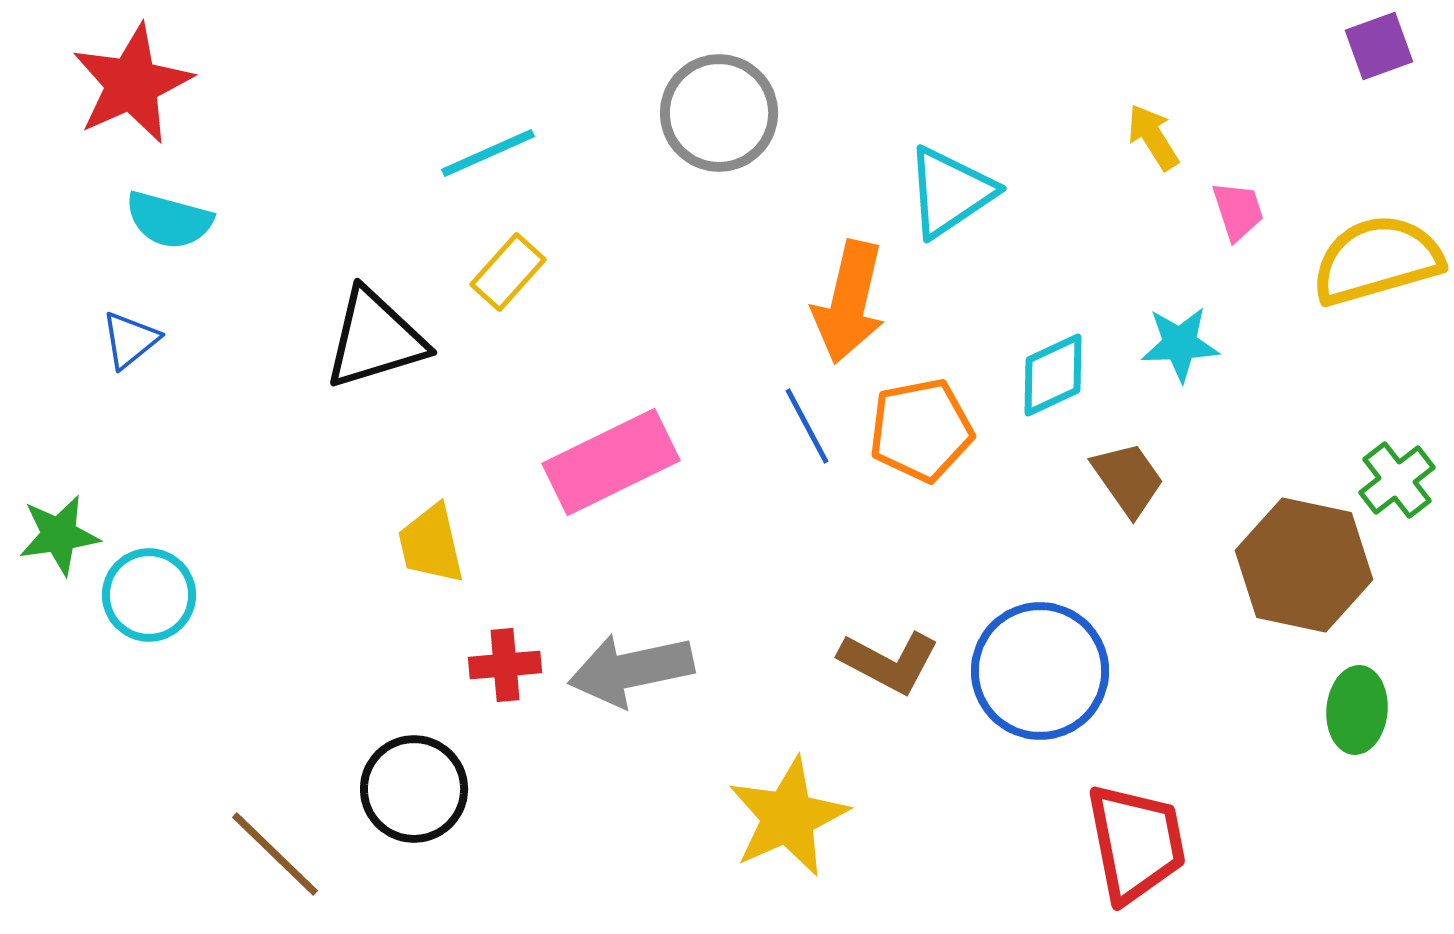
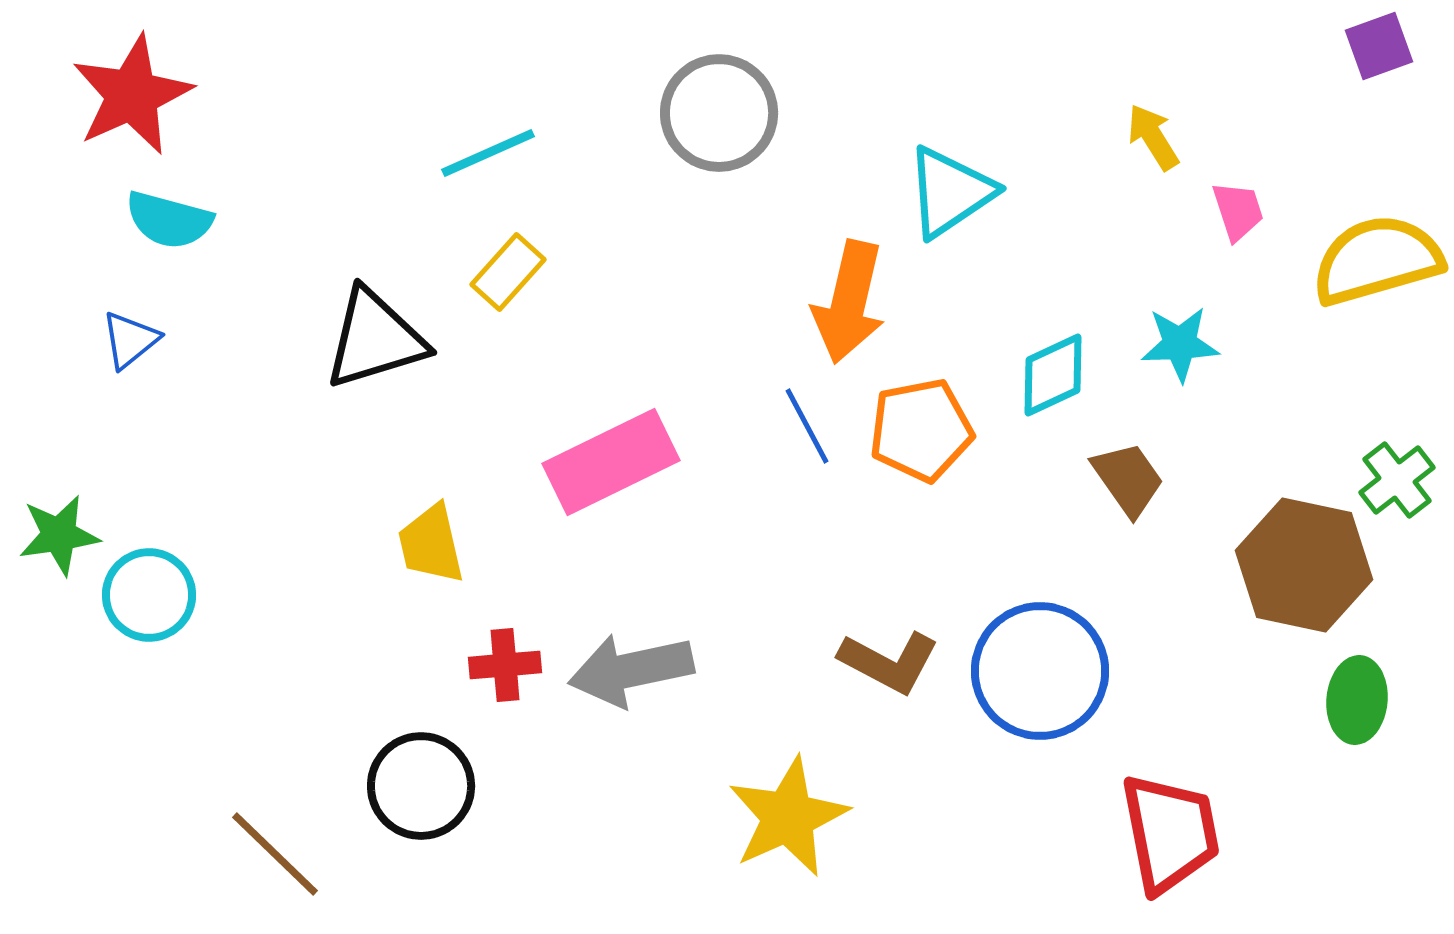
red star: moved 11 px down
green ellipse: moved 10 px up
black circle: moved 7 px right, 3 px up
red trapezoid: moved 34 px right, 10 px up
